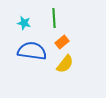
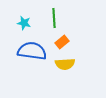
yellow semicircle: rotated 48 degrees clockwise
